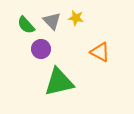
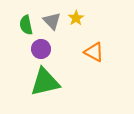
yellow star: rotated 28 degrees clockwise
green semicircle: rotated 30 degrees clockwise
orange triangle: moved 6 px left
green triangle: moved 14 px left
